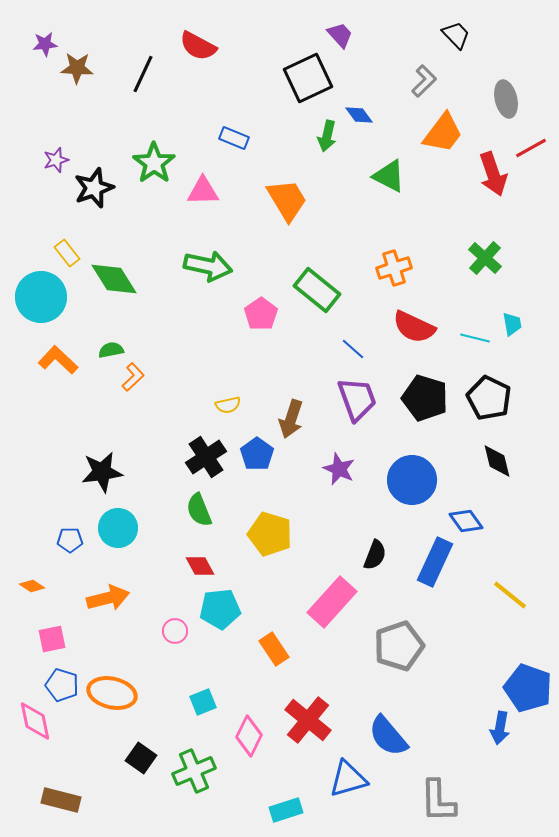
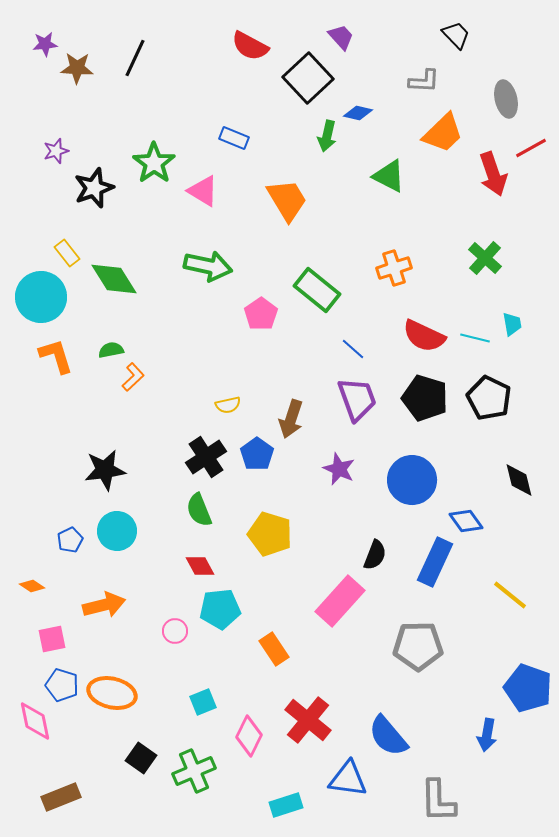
purple trapezoid at (340, 35): moved 1 px right, 2 px down
red semicircle at (198, 46): moved 52 px right
black line at (143, 74): moved 8 px left, 16 px up
black square at (308, 78): rotated 18 degrees counterclockwise
gray L-shape at (424, 81): rotated 48 degrees clockwise
blue diamond at (359, 115): moved 1 px left, 2 px up; rotated 40 degrees counterclockwise
orange trapezoid at (443, 133): rotated 9 degrees clockwise
purple star at (56, 160): moved 9 px up
pink triangle at (203, 191): rotated 32 degrees clockwise
red semicircle at (414, 327): moved 10 px right, 9 px down
orange L-shape at (58, 360): moved 2 px left, 4 px up; rotated 30 degrees clockwise
black diamond at (497, 461): moved 22 px right, 19 px down
black star at (102, 472): moved 3 px right, 2 px up
cyan circle at (118, 528): moved 1 px left, 3 px down
blue pentagon at (70, 540): rotated 25 degrees counterclockwise
orange arrow at (108, 598): moved 4 px left, 7 px down
pink rectangle at (332, 602): moved 8 px right, 1 px up
gray pentagon at (399, 646): moved 19 px right; rotated 18 degrees clockwise
blue arrow at (500, 728): moved 13 px left, 7 px down
blue triangle at (348, 779): rotated 24 degrees clockwise
brown rectangle at (61, 800): moved 3 px up; rotated 36 degrees counterclockwise
cyan rectangle at (286, 810): moved 5 px up
